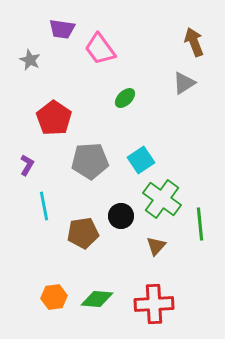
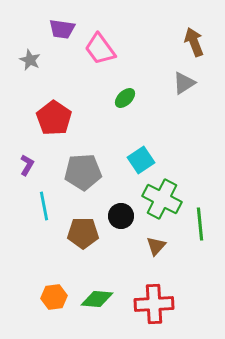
gray pentagon: moved 7 px left, 11 px down
green cross: rotated 9 degrees counterclockwise
brown pentagon: rotated 8 degrees clockwise
